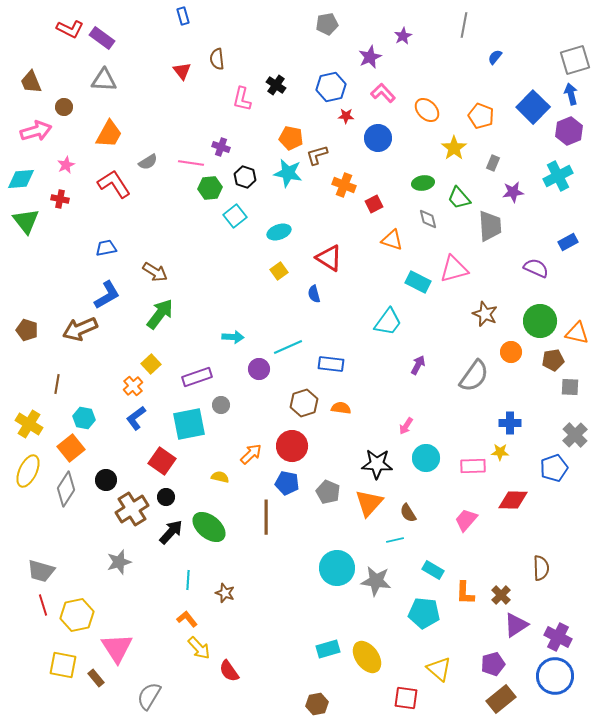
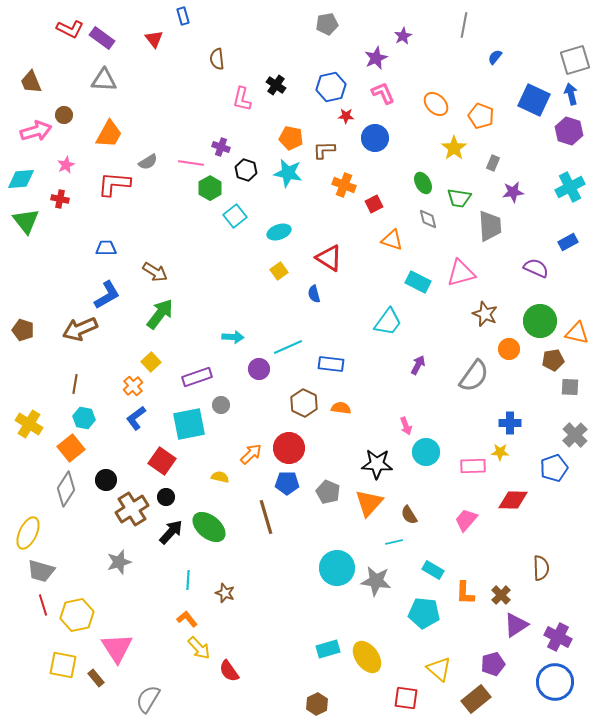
purple star at (370, 57): moved 6 px right, 1 px down
red triangle at (182, 71): moved 28 px left, 32 px up
pink L-shape at (383, 93): rotated 20 degrees clockwise
brown circle at (64, 107): moved 8 px down
blue square at (533, 107): moved 1 px right, 7 px up; rotated 20 degrees counterclockwise
orange ellipse at (427, 110): moved 9 px right, 6 px up
purple hexagon at (569, 131): rotated 20 degrees counterclockwise
blue circle at (378, 138): moved 3 px left
brown L-shape at (317, 155): moved 7 px right, 5 px up; rotated 15 degrees clockwise
cyan cross at (558, 176): moved 12 px right, 11 px down
black hexagon at (245, 177): moved 1 px right, 7 px up
green ellipse at (423, 183): rotated 70 degrees clockwise
red L-shape at (114, 184): rotated 52 degrees counterclockwise
green hexagon at (210, 188): rotated 25 degrees counterclockwise
green trapezoid at (459, 198): rotated 40 degrees counterclockwise
blue trapezoid at (106, 248): rotated 10 degrees clockwise
pink triangle at (454, 269): moved 7 px right, 4 px down
brown pentagon at (27, 330): moved 4 px left
orange circle at (511, 352): moved 2 px left, 3 px up
yellow square at (151, 364): moved 2 px up
brown line at (57, 384): moved 18 px right
brown hexagon at (304, 403): rotated 16 degrees counterclockwise
pink arrow at (406, 426): rotated 54 degrees counterclockwise
red circle at (292, 446): moved 3 px left, 2 px down
cyan circle at (426, 458): moved 6 px up
yellow ellipse at (28, 471): moved 62 px down
blue pentagon at (287, 483): rotated 10 degrees counterclockwise
brown semicircle at (408, 513): moved 1 px right, 2 px down
brown line at (266, 517): rotated 16 degrees counterclockwise
cyan line at (395, 540): moved 1 px left, 2 px down
blue circle at (555, 676): moved 6 px down
gray semicircle at (149, 696): moved 1 px left, 3 px down
brown rectangle at (501, 699): moved 25 px left
brown hexagon at (317, 704): rotated 15 degrees counterclockwise
